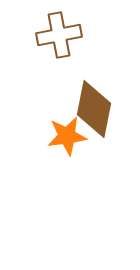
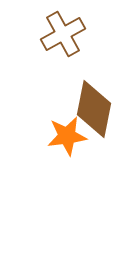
brown cross: moved 4 px right, 1 px up; rotated 18 degrees counterclockwise
